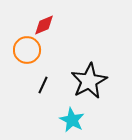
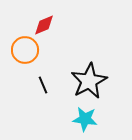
orange circle: moved 2 px left
black line: rotated 48 degrees counterclockwise
cyan star: moved 13 px right, 1 px up; rotated 20 degrees counterclockwise
